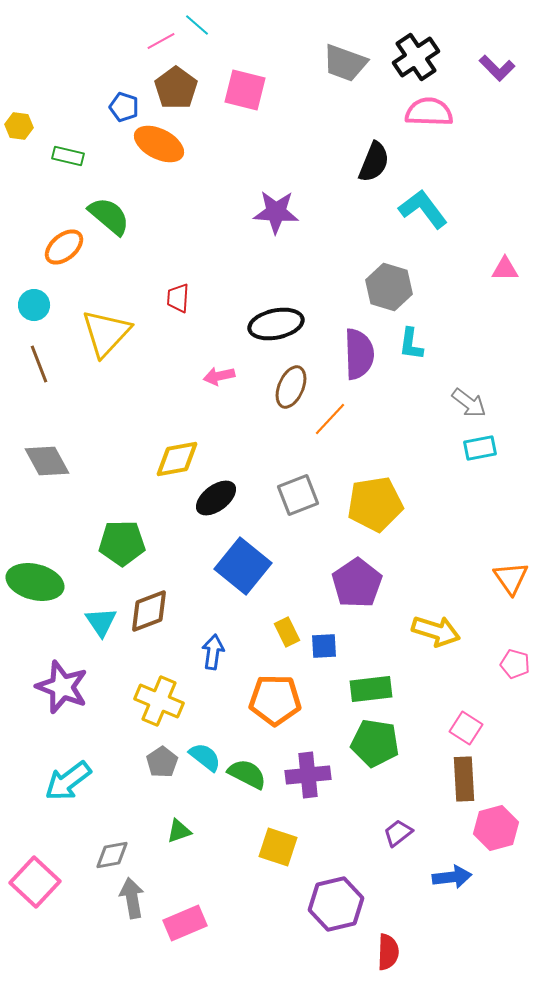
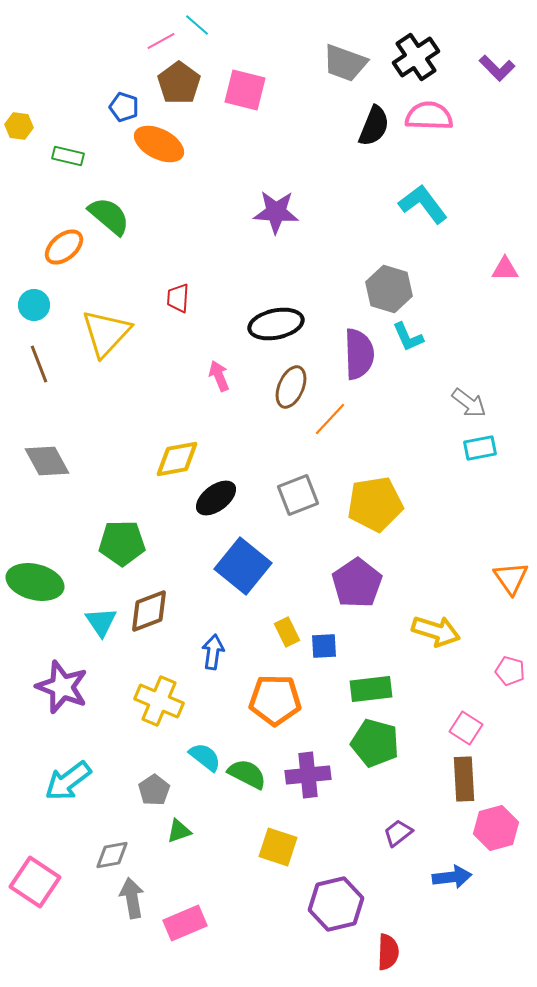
brown pentagon at (176, 88): moved 3 px right, 5 px up
pink semicircle at (429, 112): moved 4 px down
black semicircle at (374, 162): moved 36 px up
cyan L-shape at (423, 209): moved 5 px up
gray hexagon at (389, 287): moved 2 px down
cyan L-shape at (411, 344): moved 3 px left, 7 px up; rotated 32 degrees counterclockwise
pink arrow at (219, 376): rotated 80 degrees clockwise
pink pentagon at (515, 664): moved 5 px left, 7 px down
green pentagon at (375, 743): rotated 6 degrees clockwise
gray pentagon at (162, 762): moved 8 px left, 28 px down
pink square at (35, 882): rotated 9 degrees counterclockwise
